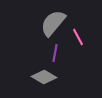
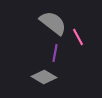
gray semicircle: rotated 88 degrees clockwise
